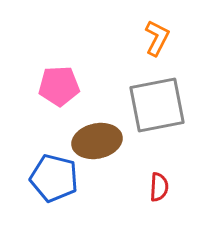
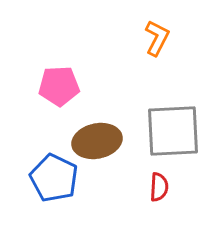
gray square: moved 16 px right, 26 px down; rotated 8 degrees clockwise
blue pentagon: rotated 12 degrees clockwise
